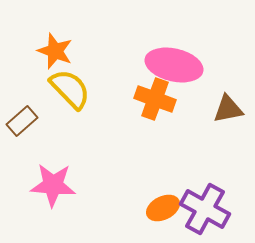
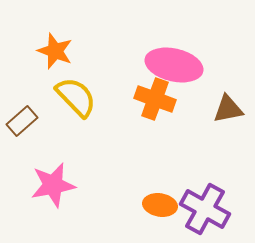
yellow semicircle: moved 6 px right, 8 px down
pink star: rotated 15 degrees counterclockwise
orange ellipse: moved 3 px left, 3 px up; rotated 36 degrees clockwise
